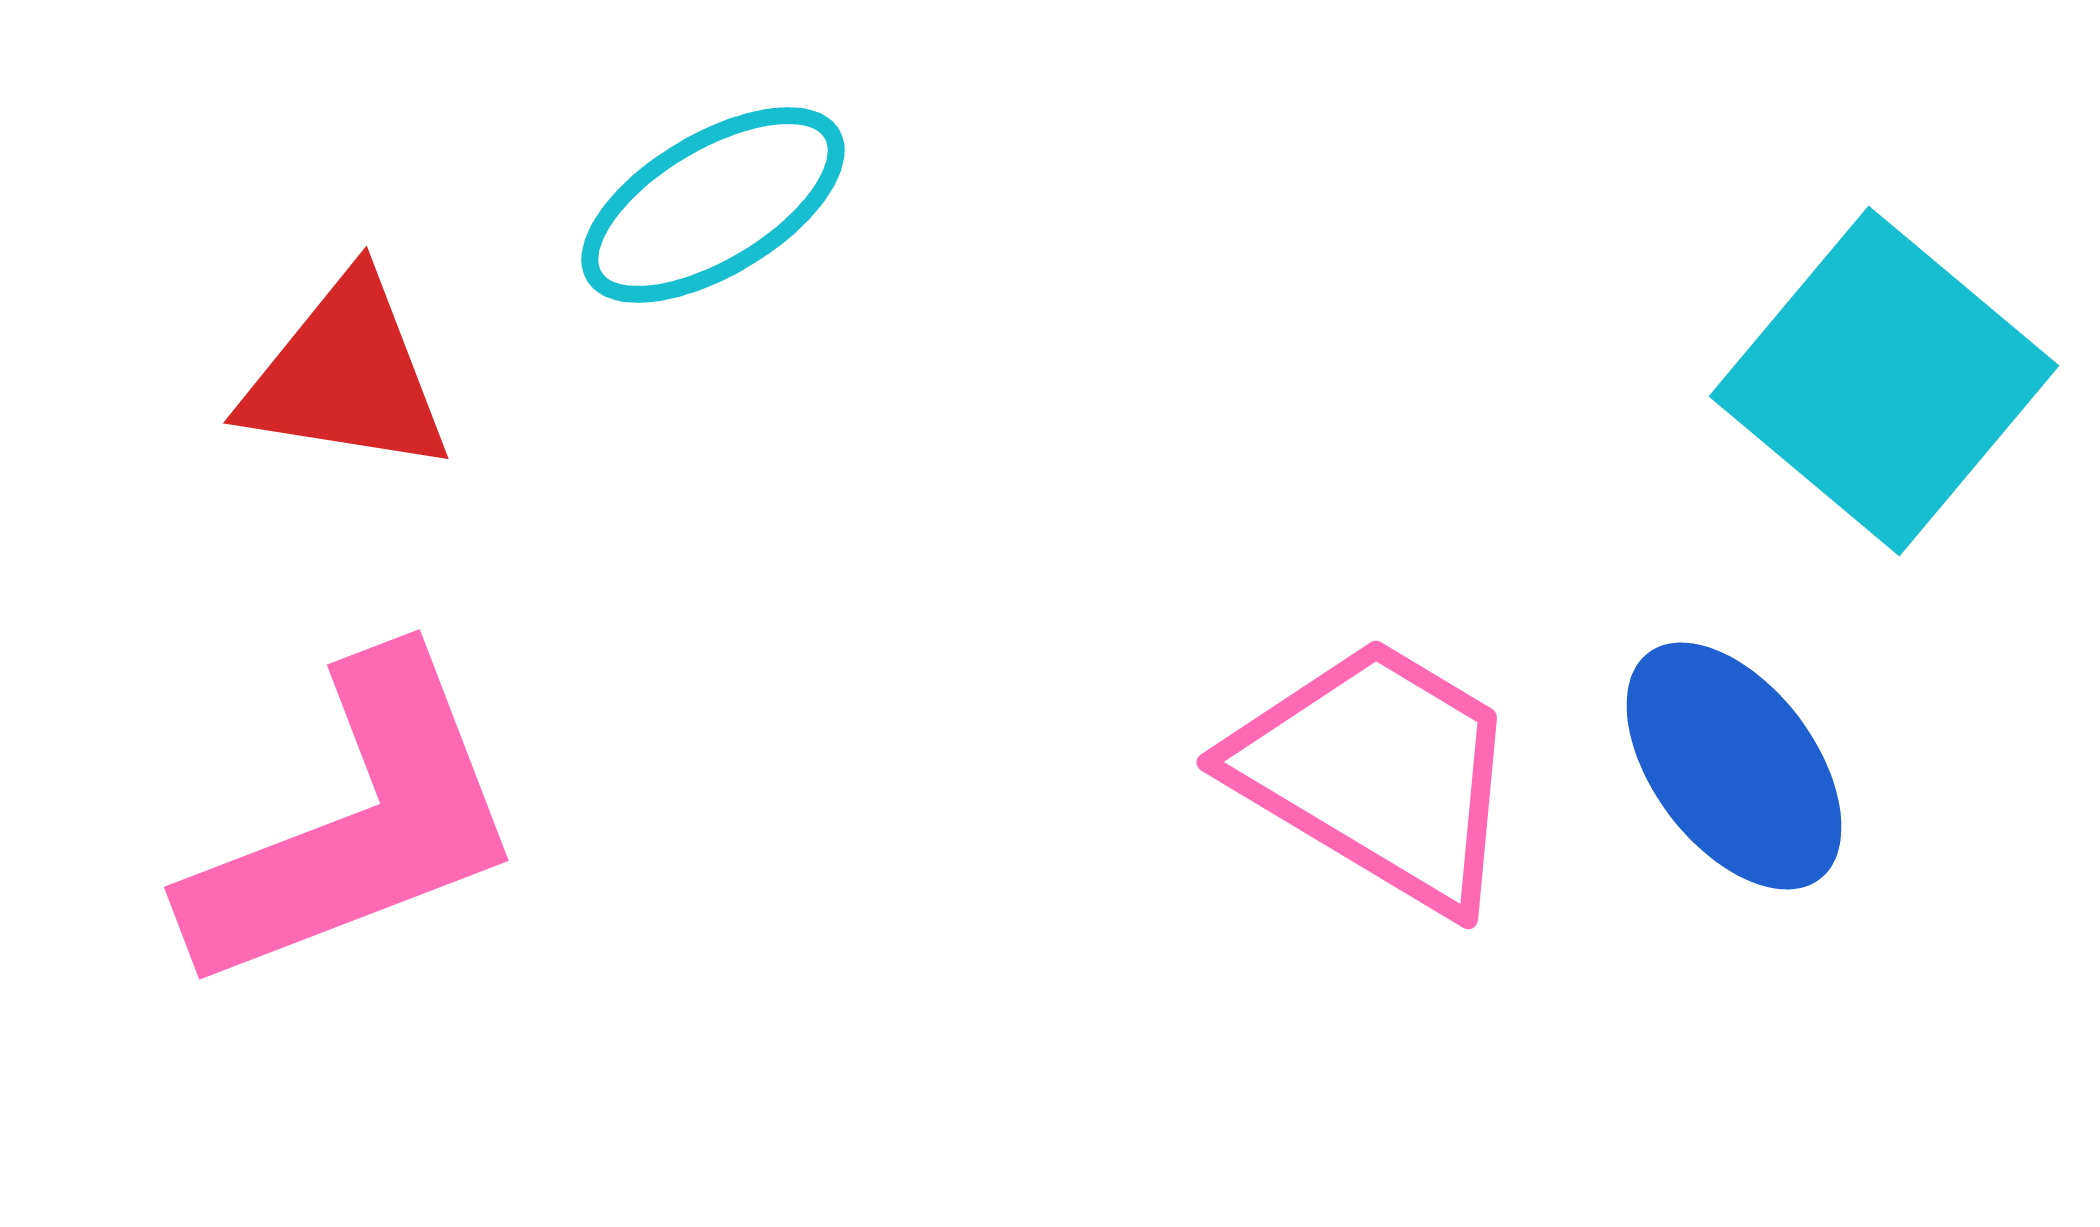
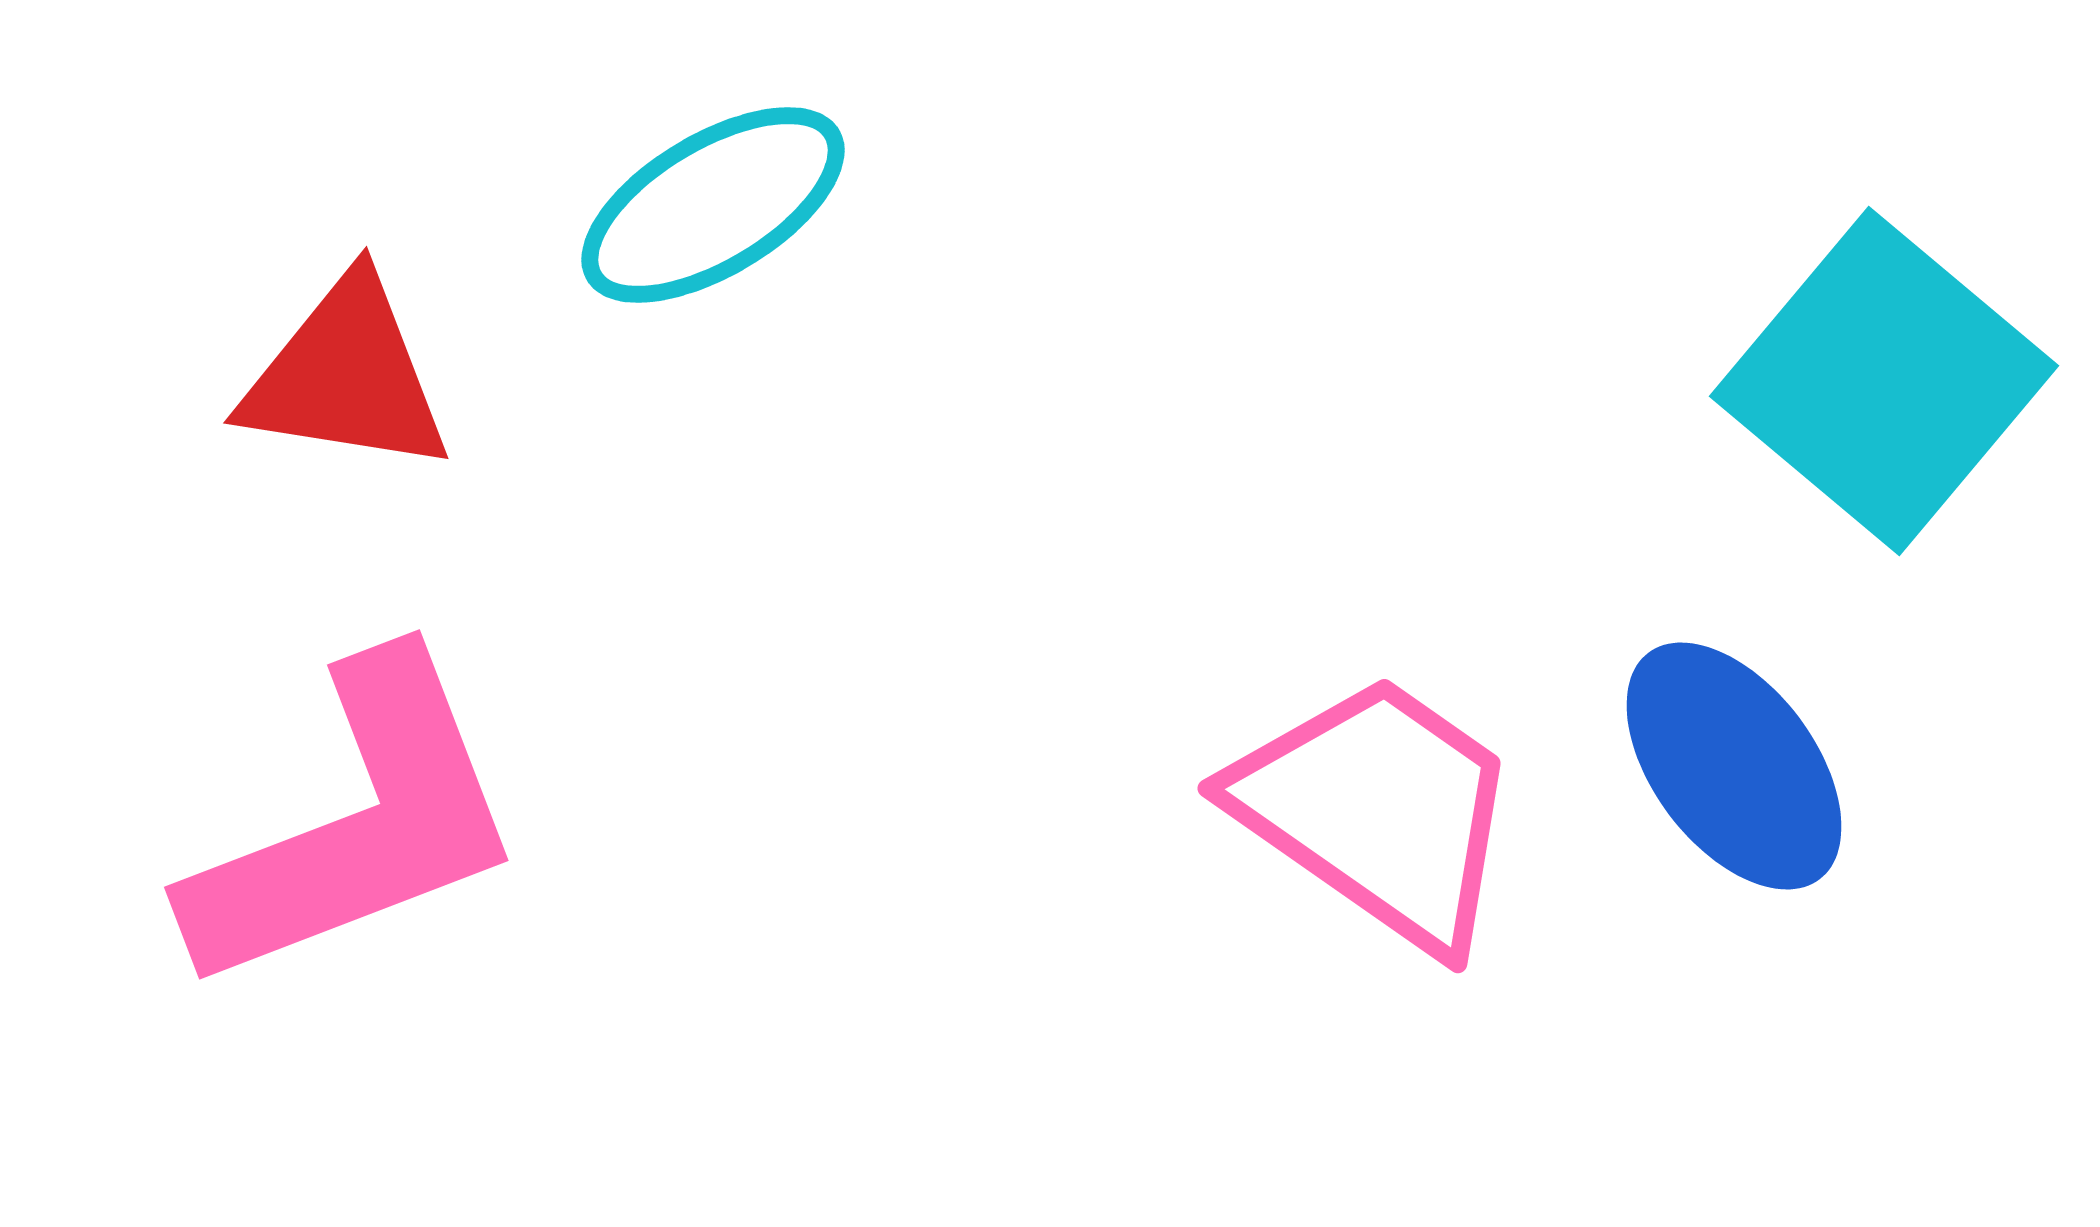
pink trapezoid: moved 38 px down; rotated 4 degrees clockwise
